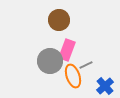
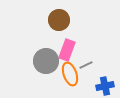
gray circle: moved 4 px left
orange ellipse: moved 3 px left, 2 px up
blue cross: rotated 30 degrees clockwise
